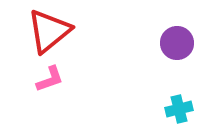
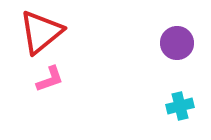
red triangle: moved 8 px left, 1 px down
cyan cross: moved 1 px right, 3 px up
